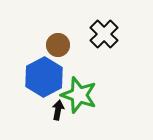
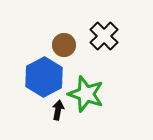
black cross: moved 2 px down
brown circle: moved 6 px right
green star: moved 7 px right, 1 px up
